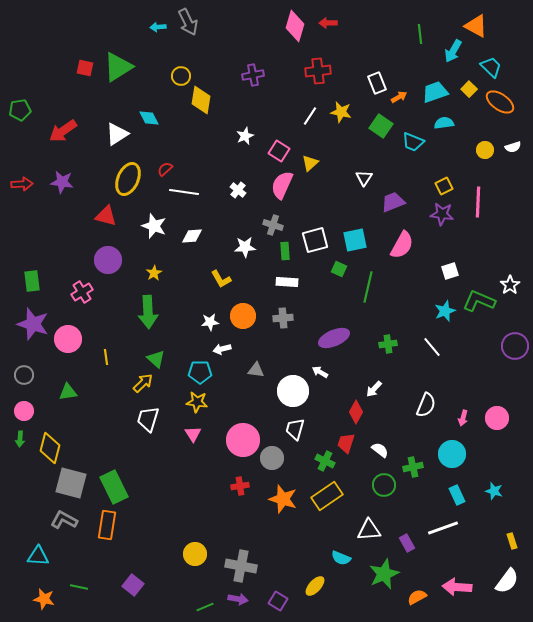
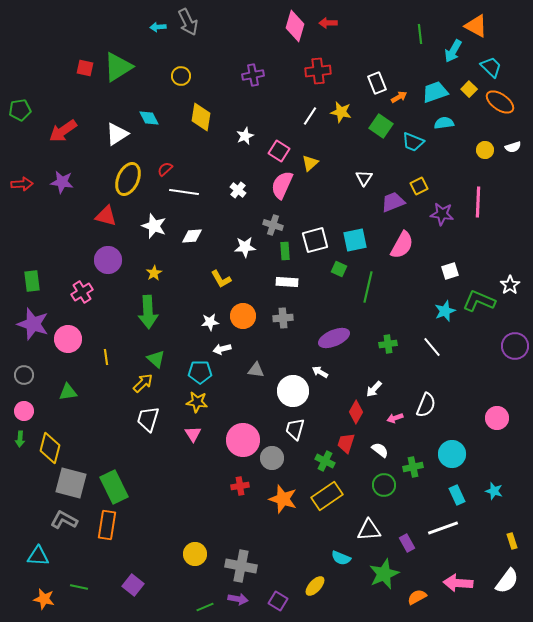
yellow diamond at (201, 100): moved 17 px down
yellow square at (444, 186): moved 25 px left
pink arrow at (463, 418): moved 68 px left; rotated 56 degrees clockwise
pink arrow at (457, 587): moved 1 px right, 4 px up
